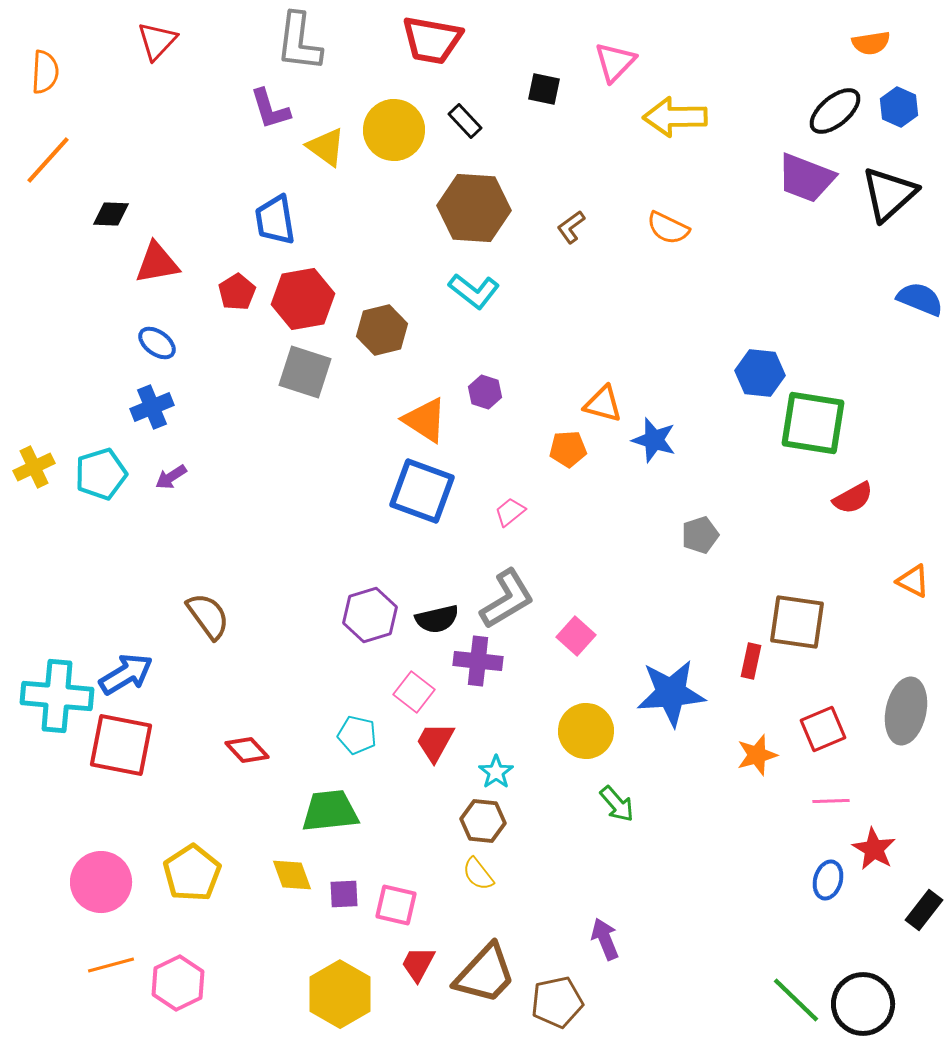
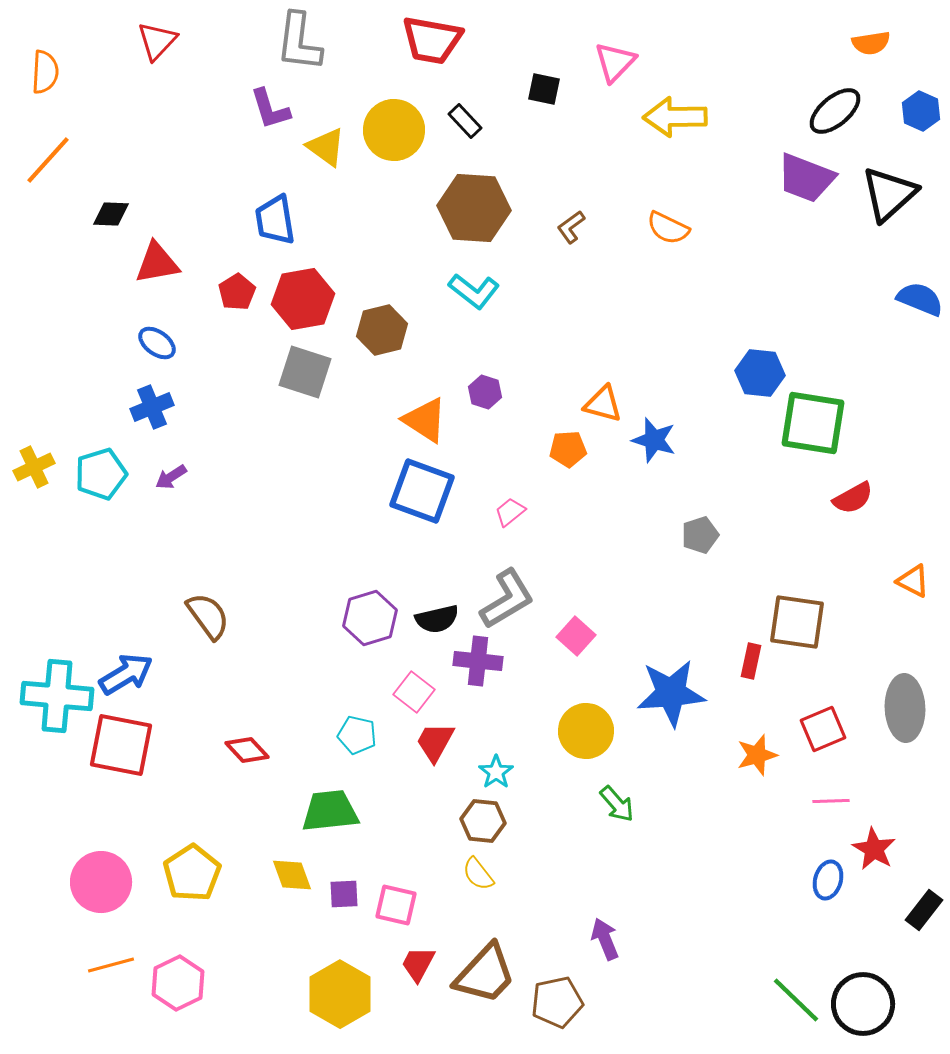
blue hexagon at (899, 107): moved 22 px right, 4 px down
purple hexagon at (370, 615): moved 3 px down
gray ellipse at (906, 711): moved 1 px left, 3 px up; rotated 14 degrees counterclockwise
